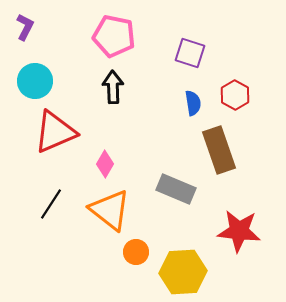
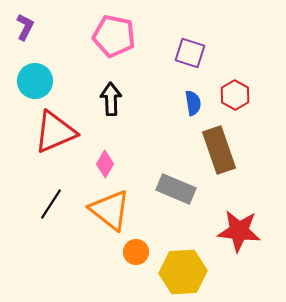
black arrow: moved 2 px left, 12 px down
